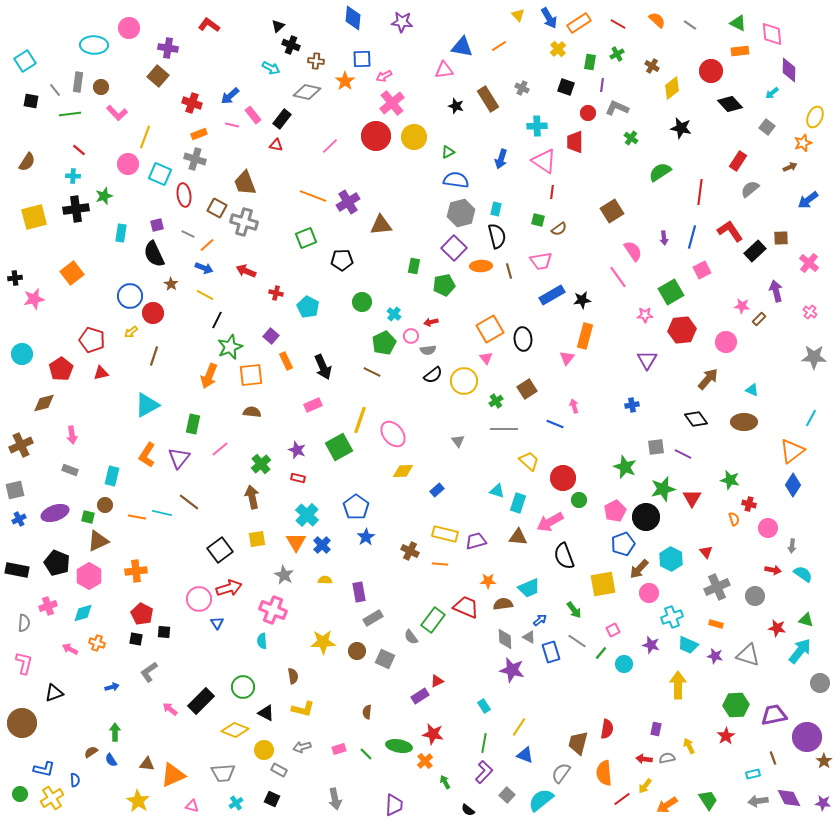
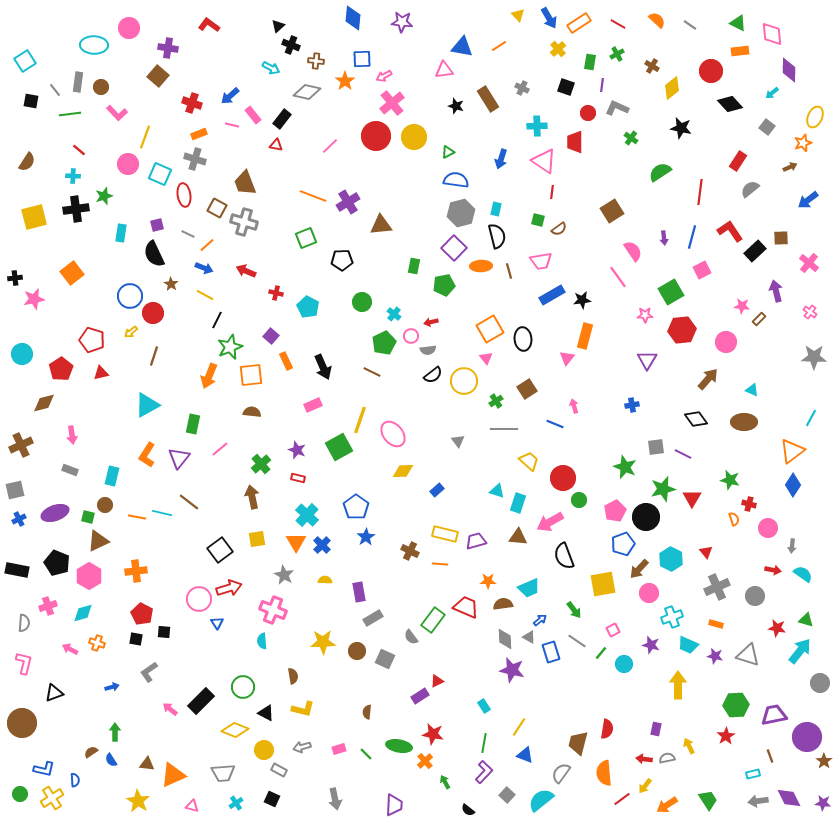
brown line at (773, 758): moved 3 px left, 2 px up
